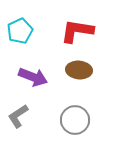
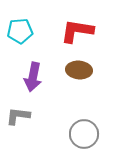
cyan pentagon: rotated 20 degrees clockwise
purple arrow: rotated 80 degrees clockwise
gray L-shape: rotated 40 degrees clockwise
gray circle: moved 9 px right, 14 px down
